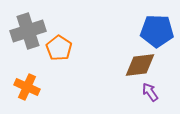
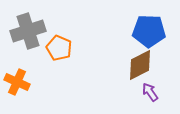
blue pentagon: moved 8 px left
orange pentagon: rotated 10 degrees counterclockwise
brown diamond: rotated 20 degrees counterclockwise
orange cross: moved 10 px left, 5 px up
